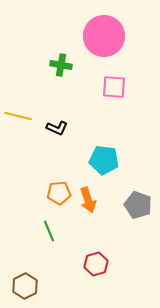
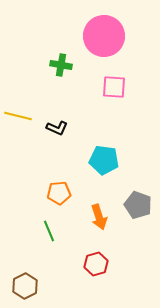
orange arrow: moved 11 px right, 17 px down
